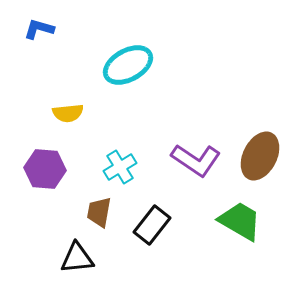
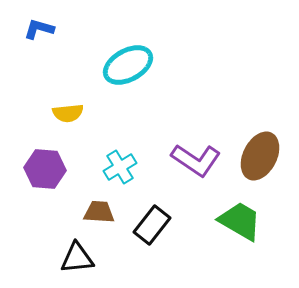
brown trapezoid: rotated 84 degrees clockwise
